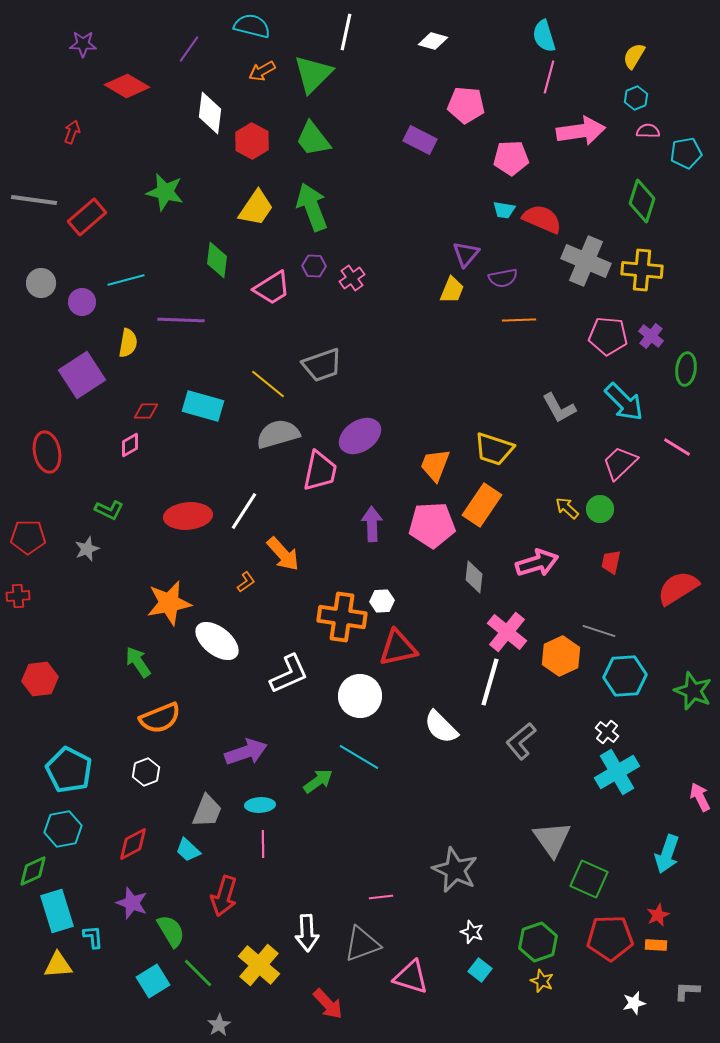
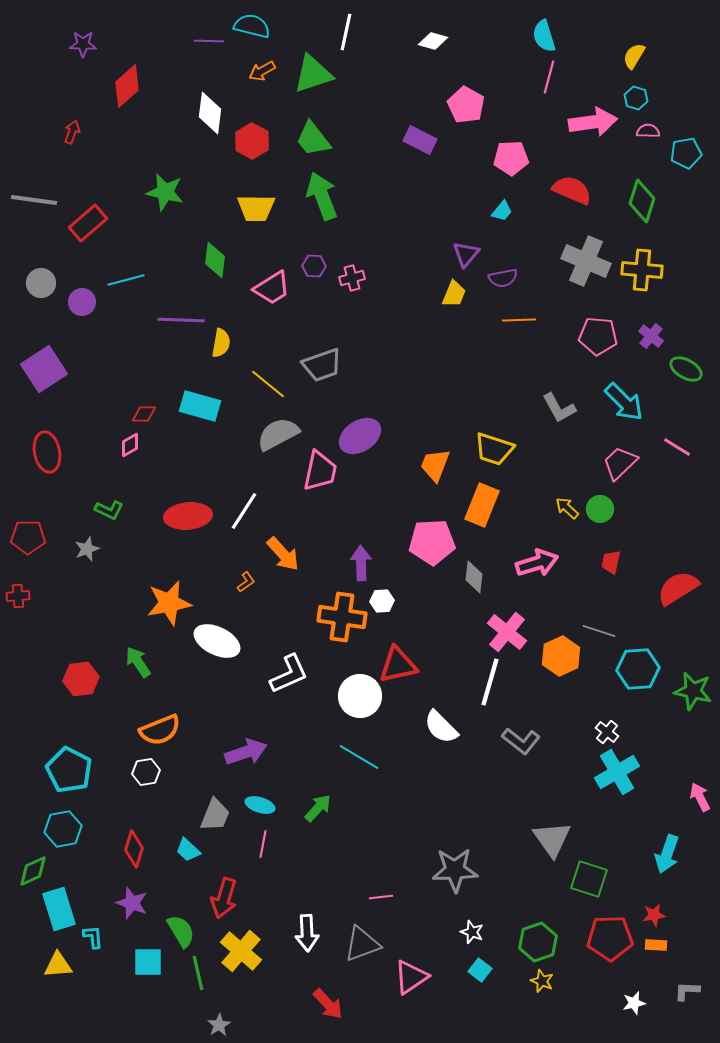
purple line at (189, 49): moved 20 px right, 8 px up; rotated 56 degrees clockwise
green triangle at (313, 74): rotated 27 degrees clockwise
red diamond at (127, 86): rotated 72 degrees counterclockwise
cyan hexagon at (636, 98): rotated 20 degrees counterclockwise
pink pentagon at (466, 105): rotated 24 degrees clockwise
pink arrow at (581, 131): moved 12 px right, 9 px up
green arrow at (312, 207): moved 10 px right, 11 px up
yellow trapezoid at (256, 208): rotated 57 degrees clockwise
cyan trapezoid at (504, 210): moved 2 px left, 1 px down; rotated 60 degrees counterclockwise
red rectangle at (87, 217): moved 1 px right, 6 px down
red semicircle at (542, 219): moved 30 px right, 29 px up
green diamond at (217, 260): moved 2 px left
pink cross at (352, 278): rotated 20 degrees clockwise
yellow trapezoid at (452, 290): moved 2 px right, 4 px down
pink pentagon at (608, 336): moved 10 px left
yellow semicircle at (128, 343): moved 93 px right
green ellipse at (686, 369): rotated 68 degrees counterclockwise
purple square at (82, 375): moved 38 px left, 6 px up
cyan rectangle at (203, 406): moved 3 px left
red diamond at (146, 411): moved 2 px left, 3 px down
gray semicircle at (278, 434): rotated 12 degrees counterclockwise
orange rectangle at (482, 505): rotated 12 degrees counterclockwise
purple arrow at (372, 524): moved 11 px left, 39 px down
pink pentagon at (432, 525): moved 17 px down
white ellipse at (217, 641): rotated 12 degrees counterclockwise
red triangle at (398, 648): moved 17 px down
cyan hexagon at (625, 676): moved 13 px right, 7 px up
red hexagon at (40, 679): moved 41 px right
green star at (693, 691): rotated 9 degrees counterclockwise
orange semicircle at (160, 718): moved 12 px down
gray L-shape at (521, 741): rotated 102 degrees counterclockwise
white hexagon at (146, 772): rotated 12 degrees clockwise
green arrow at (318, 781): moved 27 px down; rotated 12 degrees counterclockwise
cyan ellipse at (260, 805): rotated 20 degrees clockwise
gray trapezoid at (207, 811): moved 8 px right, 4 px down
red diamond at (133, 844): moved 1 px right, 5 px down; rotated 45 degrees counterclockwise
pink line at (263, 844): rotated 12 degrees clockwise
gray star at (455, 870): rotated 27 degrees counterclockwise
green square at (589, 879): rotated 6 degrees counterclockwise
red arrow at (224, 896): moved 2 px down
cyan rectangle at (57, 911): moved 2 px right, 2 px up
red star at (658, 915): moved 4 px left; rotated 15 degrees clockwise
green semicircle at (171, 931): moved 10 px right
yellow cross at (259, 965): moved 18 px left, 14 px up
green line at (198, 973): rotated 32 degrees clockwise
pink triangle at (411, 977): rotated 51 degrees counterclockwise
cyan square at (153, 981): moved 5 px left, 19 px up; rotated 32 degrees clockwise
